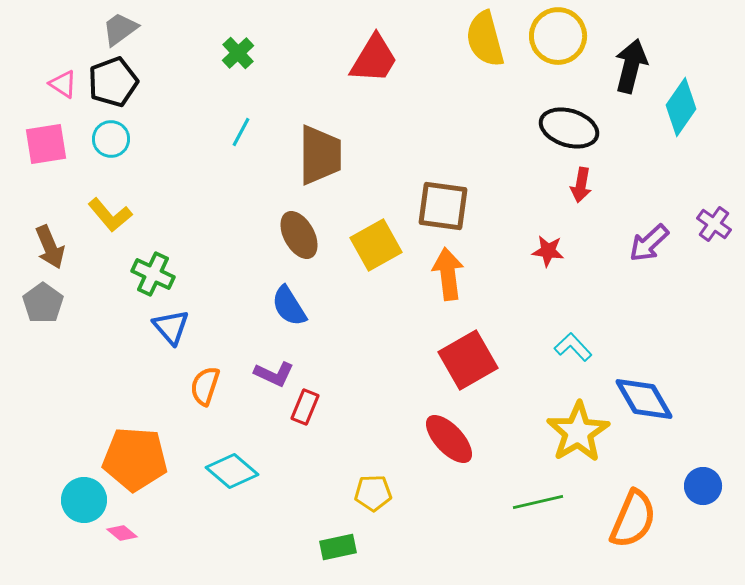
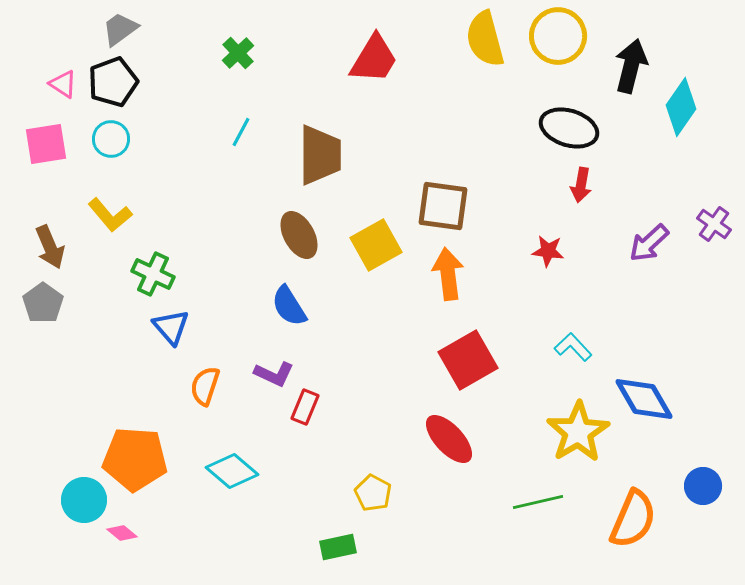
yellow pentagon at (373, 493): rotated 30 degrees clockwise
